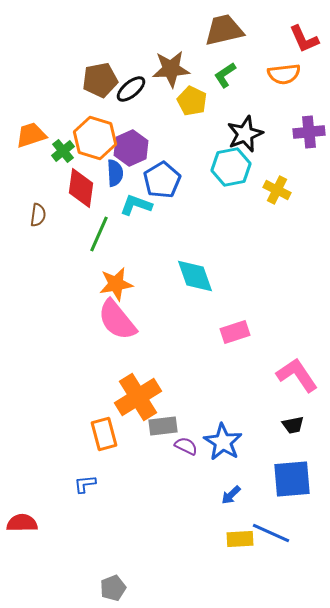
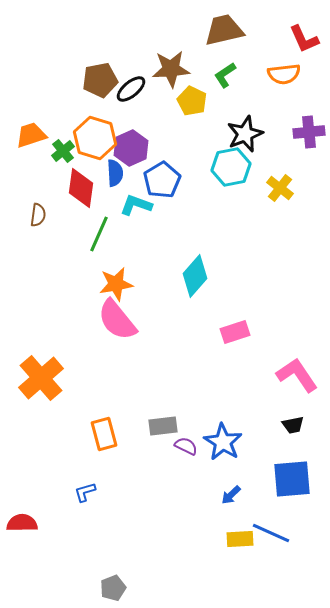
yellow cross: moved 3 px right, 2 px up; rotated 12 degrees clockwise
cyan diamond: rotated 60 degrees clockwise
orange cross: moved 97 px left, 19 px up; rotated 9 degrees counterclockwise
blue L-shape: moved 8 px down; rotated 10 degrees counterclockwise
